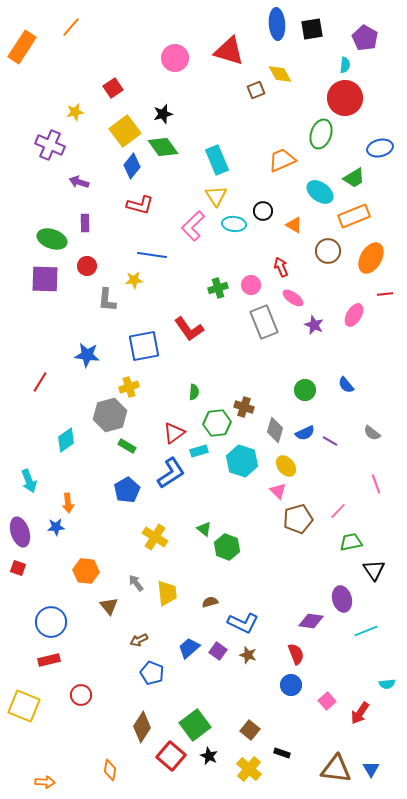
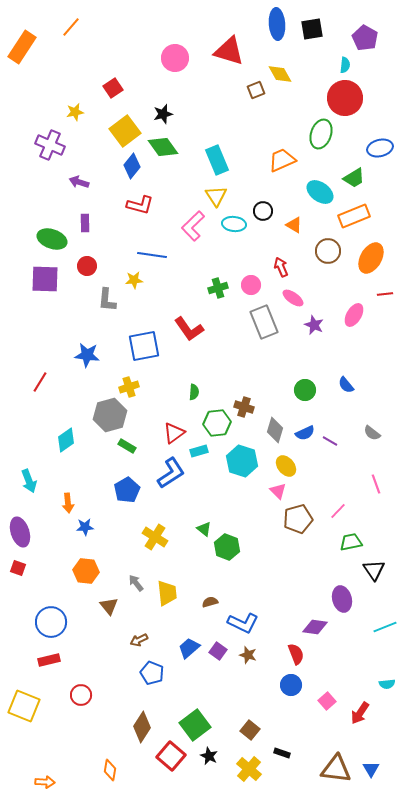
blue star at (56, 527): moved 29 px right
purple diamond at (311, 621): moved 4 px right, 6 px down
cyan line at (366, 631): moved 19 px right, 4 px up
